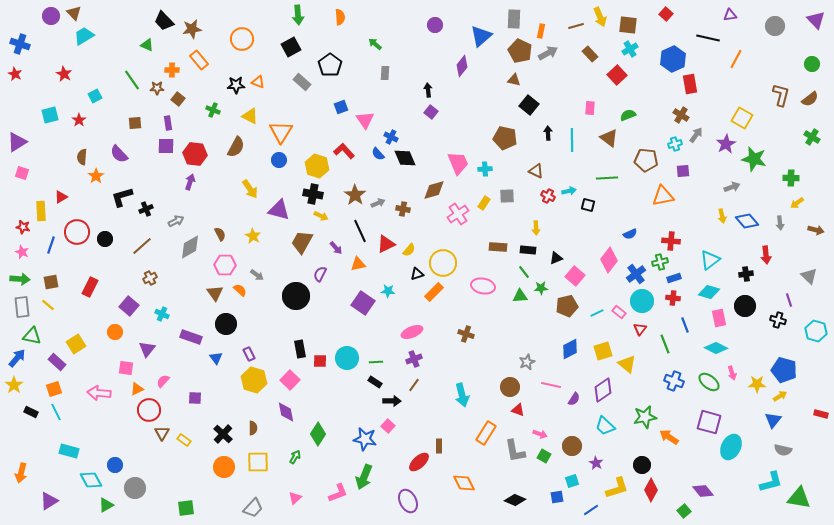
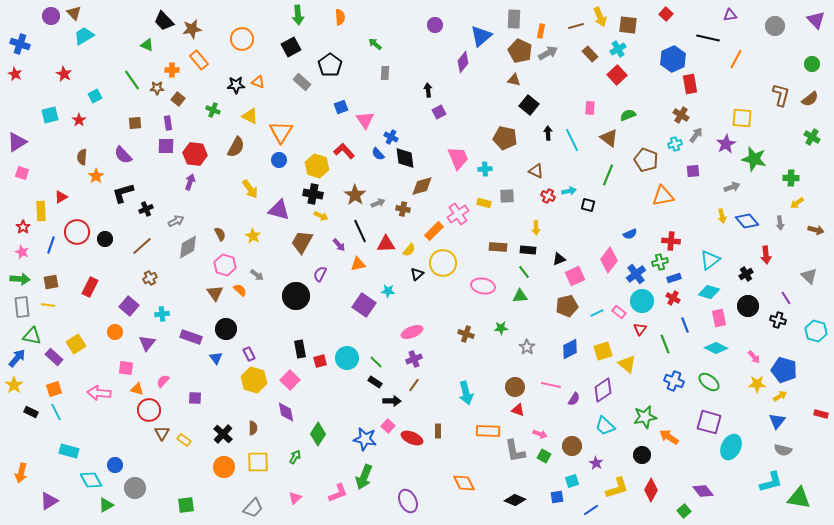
cyan cross at (630, 49): moved 12 px left
purple diamond at (462, 66): moved 1 px right, 4 px up
purple square at (431, 112): moved 8 px right; rotated 24 degrees clockwise
yellow square at (742, 118): rotated 25 degrees counterclockwise
cyan line at (572, 140): rotated 25 degrees counterclockwise
purple semicircle at (119, 154): moved 4 px right, 1 px down
black diamond at (405, 158): rotated 15 degrees clockwise
brown pentagon at (646, 160): rotated 15 degrees clockwise
pink trapezoid at (458, 163): moved 5 px up
purple square at (683, 171): moved 10 px right
green line at (607, 178): moved 1 px right, 3 px up; rotated 65 degrees counterclockwise
brown diamond at (434, 190): moved 12 px left, 4 px up
black L-shape at (122, 197): moved 1 px right, 4 px up
yellow rectangle at (484, 203): rotated 72 degrees clockwise
red star at (23, 227): rotated 24 degrees clockwise
red triangle at (386, 244): rotated 24 degrees clockwise
gray diamond at (190, 247): moved 2 px left
purple arrow at (336, 248): moved 3 px right, 3 px up
black triangle at (556, 258): moved 3 px right, 1 px down
pink hexagon at (225, 265): rotated 15 degrees clockwise
black triangle at (417, 274): rotated 24 degrees counterclockwise
black cross at (746, 274): rotated 24 degrees counterclockwise
pink square at (575, 276): rotated 24 degrees clockwise
green star at (541, 288): moved 40 px left, 40 px down
orange rectangle at (434, 292): moved 61 px up
red cross at (673, 298): rotated 24 degrees clockwise
purple line at (789, 300): moved 3 px left, 2 px up; rotated 16 degrees counterclockwise
purple square at (363, 303): moved 1 px right, 2 px down
yellow line at (48, 305): rotated 32 degrees counterclockwise
black circle at (745, 306): moved 3 px right
cyan cross at (162, 314): rotated 32 degrees counterclockwise
black circle at (226, 324): moved 5 px down
purple triangle at (147, 349): moved 6 px up
red square at (320, 361): rotated 16 degrees counterclockwise
purple rectangle at (57, 362): moved 3 px left, 5 px up
green line at (376, 362): rotated 48 degrees clockwise
gray star at (527, 362): moved 15 px up; rotated 14 degrees counterclockwise
pink arrow at (732, 373): moved 22 px right, 16 px up; rotated 24 degrees counterclockwise
brown circle at (510, 387): moved 5 px right
orange triangle at (137, 389): rotated 40 degrees clockwise
cyan arrow at (462, 395): moved 4 px right, 2 px up
blue triangle at (773, 420): moved 4 px right, 1 px down
orange rectangle at (486, 433): moved 2 px right, 2 px up; rotated 60 degrees clockwise
brown rectangle at (439, 446): moved 1 px left, 15 px up
red ellipse at (419, 462): moved 7 px left, 24 px up; rotated 65 degrees clockwise
black circle at (642, 465): moved 10 px up
green square at (186, 508): moved 3 px up
